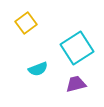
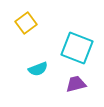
cyan square: rotated 36 degrees counterclockwise
